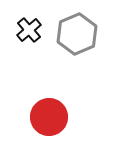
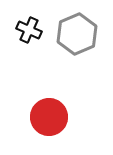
black cross: rotated 25 degrees counterclockwise
